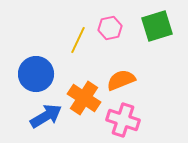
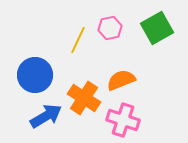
green square: moved 2 px down; rotated 12 degrees counterclockwise
blue circle: moved 1 px left, 1 px down
